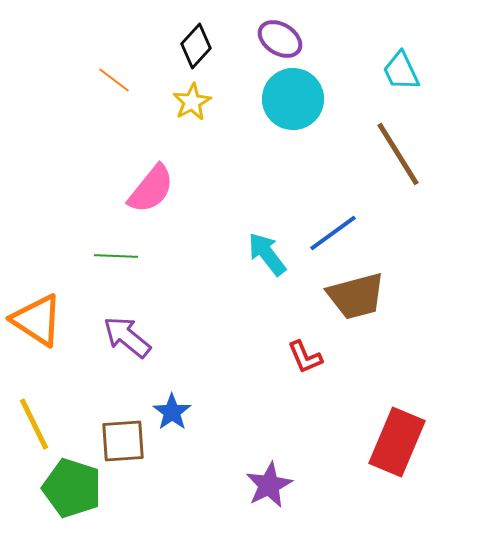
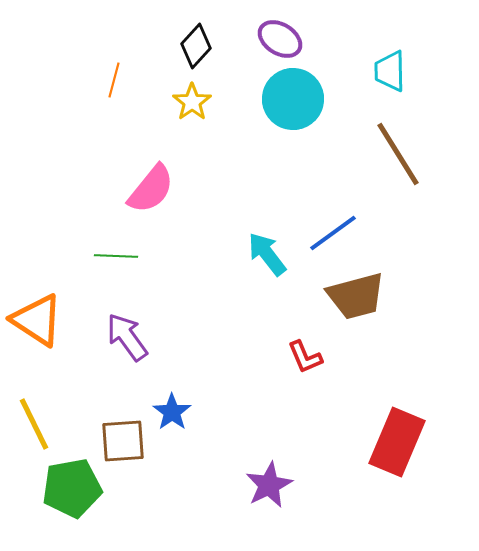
cyan trapezoid: moved 11 px left; rotated 24 degrees clockwise
orange line: rotated 68 degrees clockwise
yellow star: rotated 6 degrees counterclockwise
purple arrow: rotated 15 degrees clockwise
green pentagon: rotated 28 degrees counterclockwise
